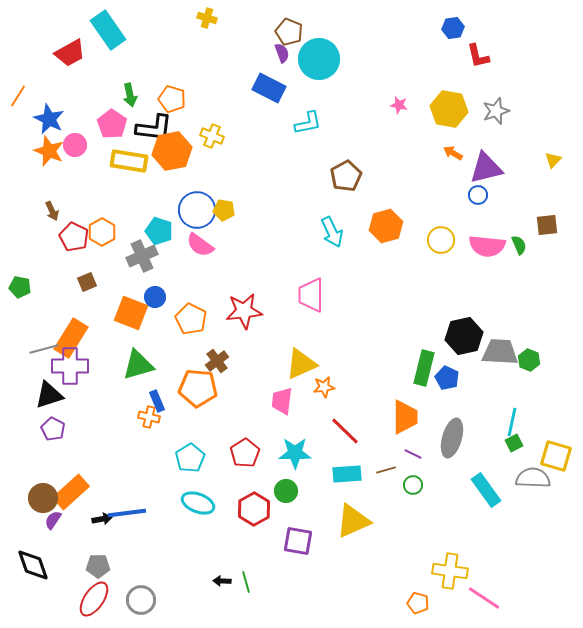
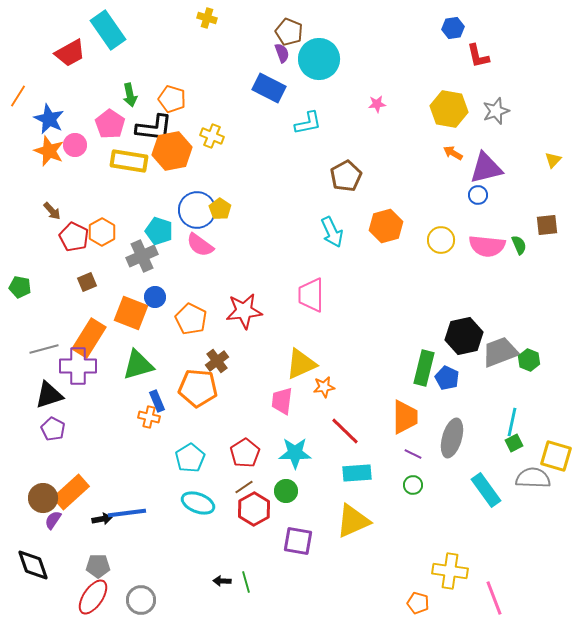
pink star at (399, 105): moved 22 px left, 1 px up; rotated 18 degrees counterclockwise
pink pentagon at (112, 124): moved 2 px left
yellow pentagon at (224, 210): moved 4 px left, 1 px up; rotated 25 degrees clockwise
brown arrow at (52, 211): rotated 18 degrees counterclockwise
orange rectangle at (71, 338): moved 18 px right
gray trapezoid at (500, 352): rotated 24 degrees counterclockwise
purple cross at (70, 366): moved 8 px right
brown line at (386, 470): moved 142 px left, 17 px down; rotated 18 degrees counterclockwise
cyan rectangle at (347, 474): moved 10 px right, 1 px up
pink line at (484, 598): moved 10 px right; rotated 36 degrees clockwise
red ellipse at (94, 599): moved 1 px left, 2 px up
